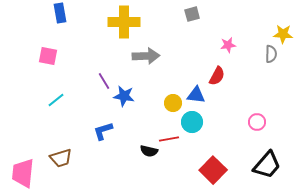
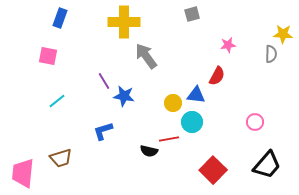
blue rectangle: moved 5 px down; rotated 30 degrees clockwise
gray arrow: rotated 124 degrees counterclockwise
cyan line: moved 1 px right, 1 px down
pink circle: moved 2 px left
